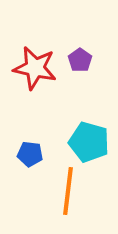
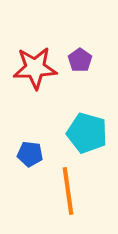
red star: rotated 15 degrees counterclockwise
cyan pentagon: moved 2 px left, 9 px up
orange line: rotated 15 degrees counterclockwise
